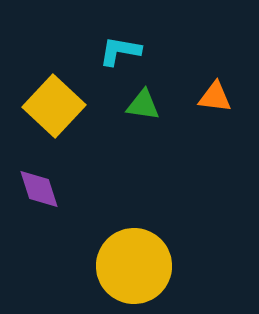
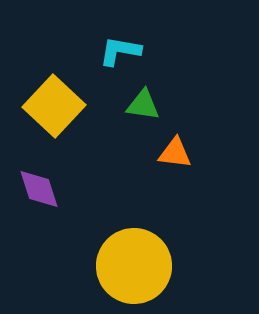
orange triangle: moved 40 px left, 56 px down
